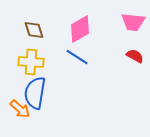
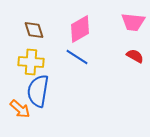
blue semicircle: moved 3 px right, 2 px up
